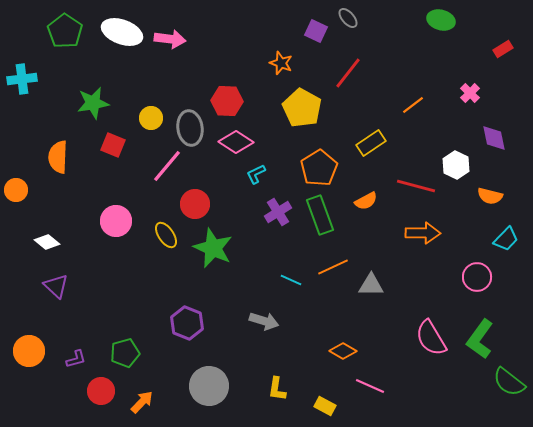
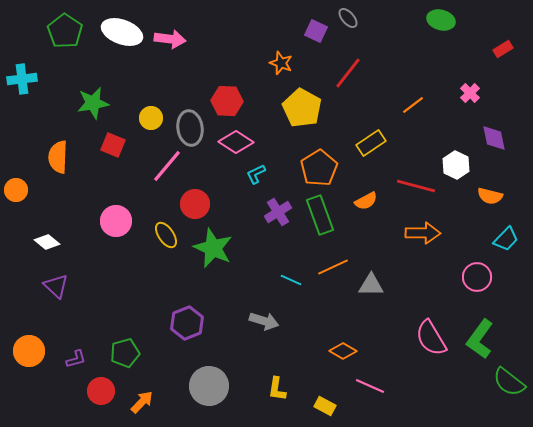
purple hexagon at (187, 323): rotated 16 degrees clockwise
